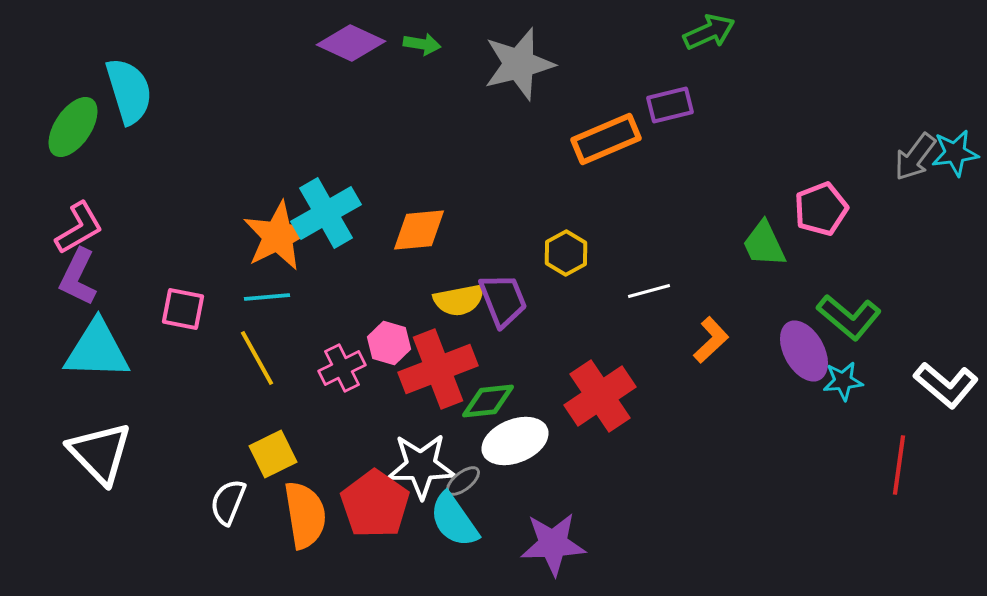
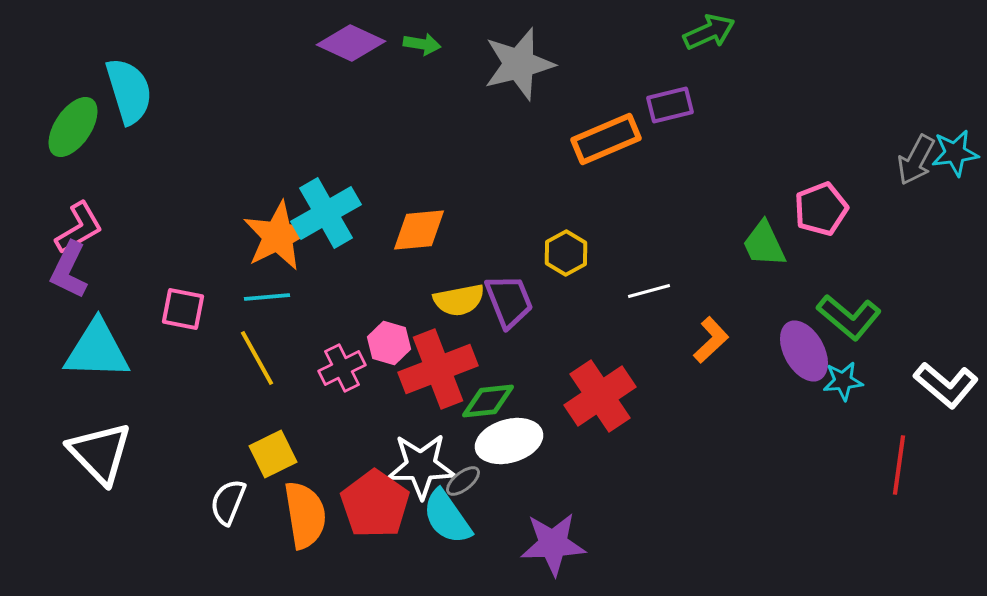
gray arrow at (915, 157): moved 1 px right, 3 px down; rotated 9 degrees counterclockwise
purple L-shape at (78, 277): moved 9 px left, 7 px up
purple trapezoid at (503, 300): moved 6 px right, 1 px down
white ellipse at (515, 441): moved 6 px left; rotated 6 degrees clockwise
cyan semicircle at (454, 520): moved 7 px left, 3 px up
